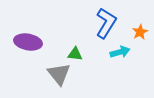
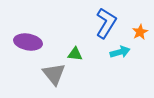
gray triangle: moved 5 px left
